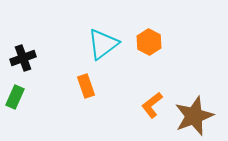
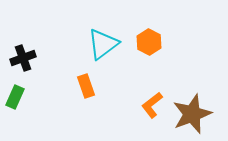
brown star: moved 2 px left, 2 px up
